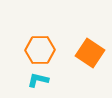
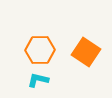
orange square: moved 4 px left, 1 px up
